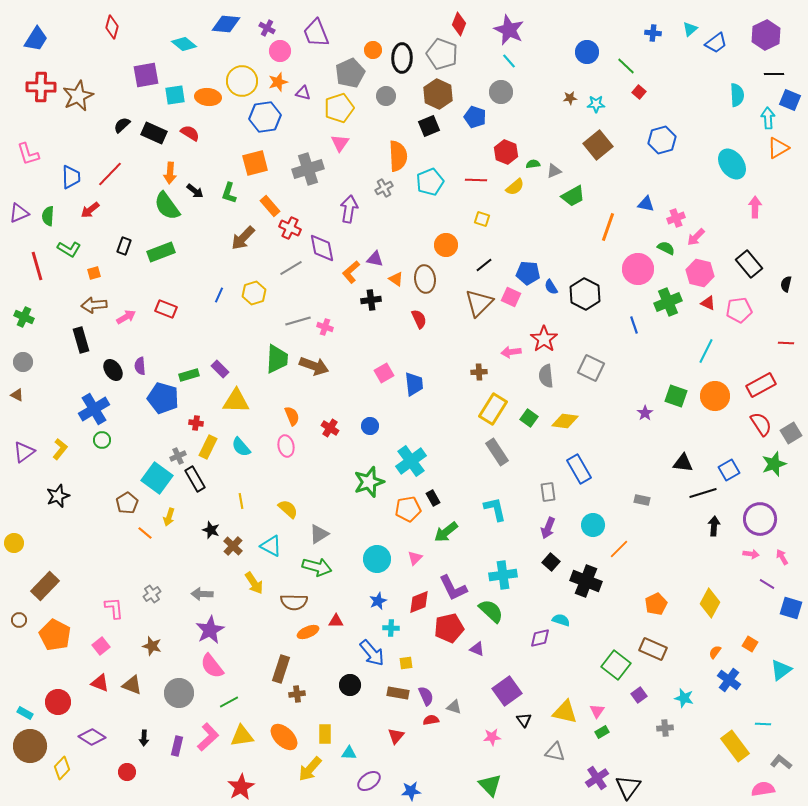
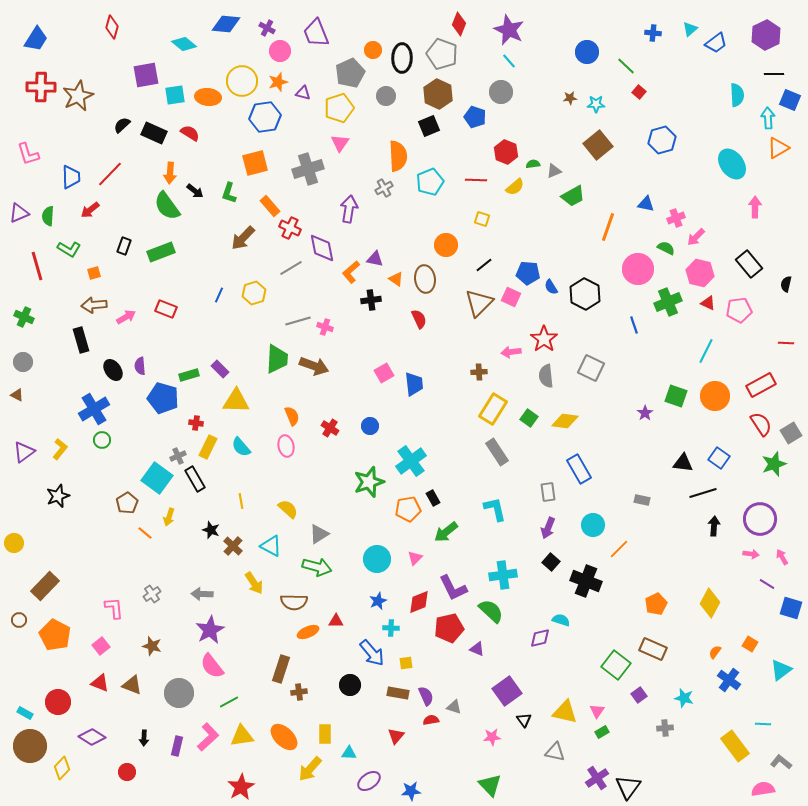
blue square at (729, 470): moved 10 px left, 12 px up; rotated 25 degrees counterclockwise
brown cross at (297, 694): moved 2 px right, 2 px up
